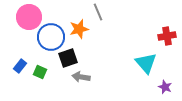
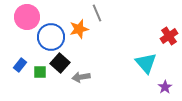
gray line: moved 1 px left, 1 px down
pink circle: moved 2 px left
red cross: moved 2 px right; rotated 24 degrees counterclockwise
black square: moved 8 px left, 5 px down; rotated 30 degrees counterclockwise
blue rectangle: moved 1 px up
green square: rotated 24 degrees counterclockwise
gray arrow: rotated 18 degrees counterclockwise
purple star: rotated 16 degrees clockwise
